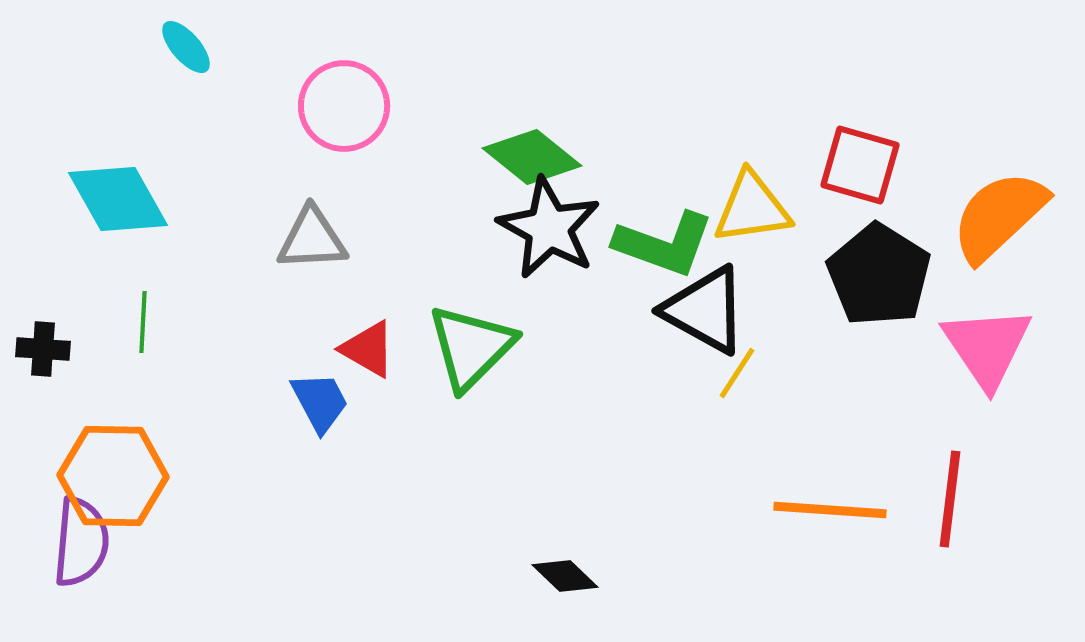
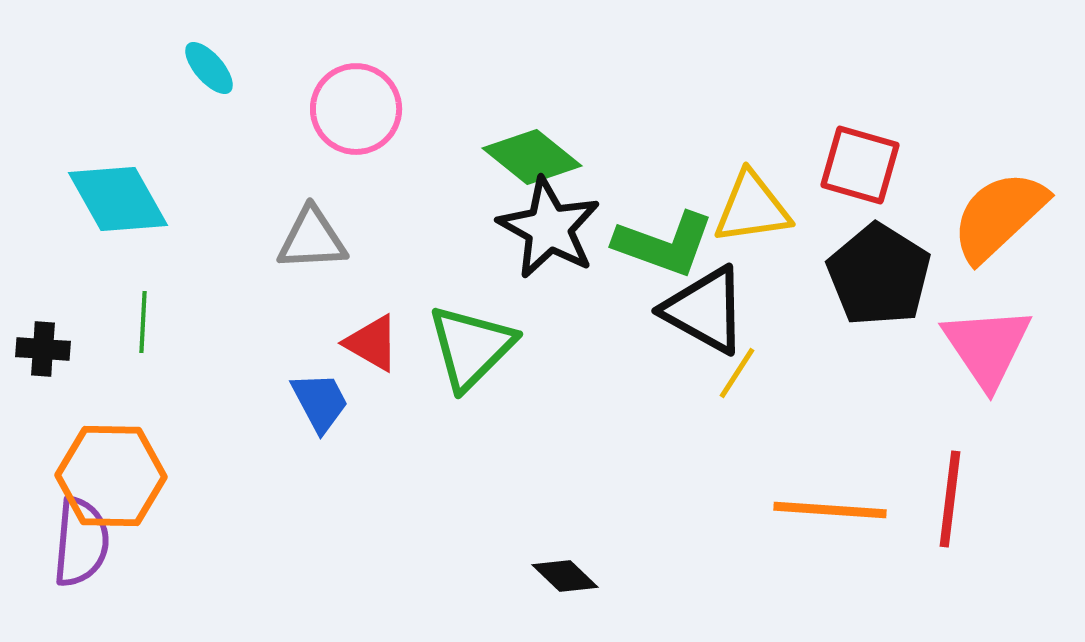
cyan ellipse: moved 23 px right, 21 px down
pink circle: moved 12 px right, 3 px down
red triangle: moved 4 px right, 6 px up
orange hexagon: moved 2 px left
